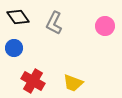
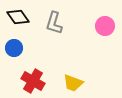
gray L-shape: rotated 10 degrees counterclockwise
